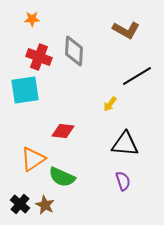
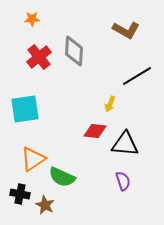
red cross: rotated 30 degrees clockwise
cyan square: moved 19 px down
yellow arrow: rotated 14 degrees counterclockwise
red diamond: moved 32 px right
black cross: moved 10 px up; rotated 30 degrees counterclockwise
